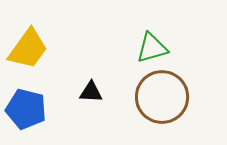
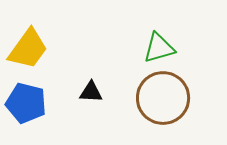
green triangle: moved 7 px right
brown circle: moved 1 px right, 1 px down
blue pentagon: moved 6 px up
